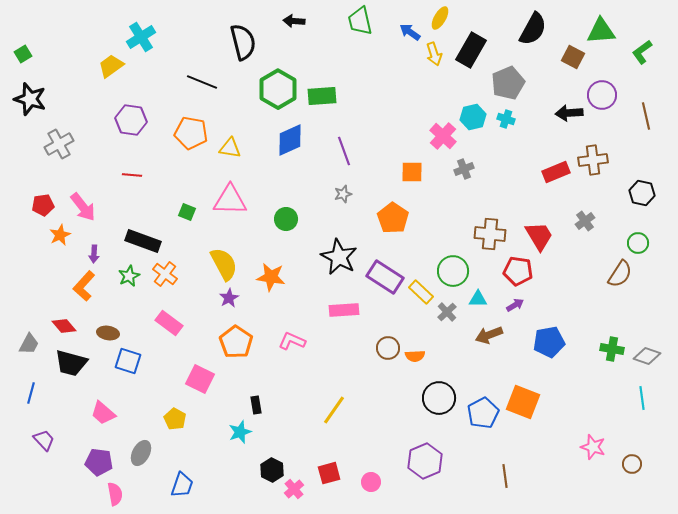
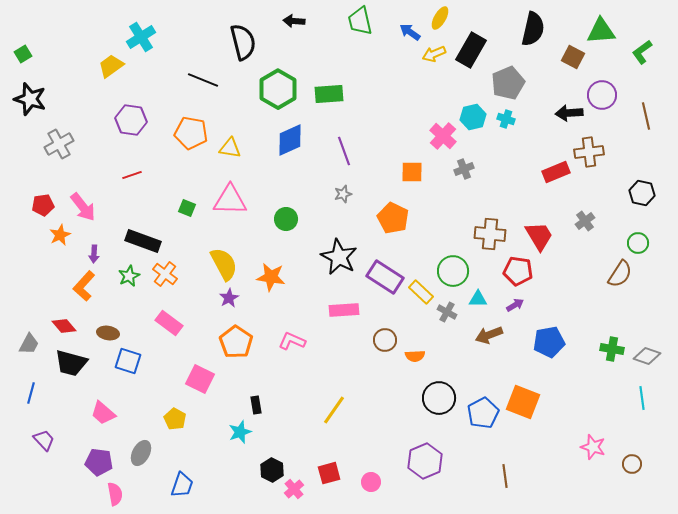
black semicircle at (533, 29): rotated 16 degrees counterclockwise
yellow arrow at (434, 54): rotated 85 degrees clockwise
black line at (202, 82): moved 1 px right, 2 px up
green rectangle at (322, 96): moved 7 px right, 2 px up
brown cross at (593, 160): moved 4 px left, 8 px up
red line at (132, 175): rotated 24 degrees counterclockwise
green square at (187, 212): moved 4 px up
orange pentagon at (393, 218): rotated 8 degrees counterclockwise
gray cross at (447, 312): rotated 18 degrees counterclockwise
brown circle at (388, 348): moved 3 px left, 8 px up
